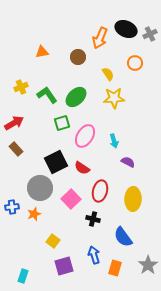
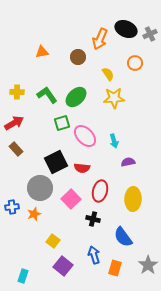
orange arrow: moved 1 px down
yellow cross: moved 4 px left, 5 px down; rotated 24 degrees clockwise
pink ellipse: rotated 75 degrees counterclockwise
purple semicircle: rotated 40 degrees counterclockwise
red semicircle: rotated 28 degrees counterclockwise
purple square: moved 1 px left; rotated 36 degrees counterclockwise
